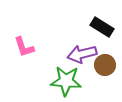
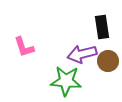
black rectangle: rotated 50 degrees clockwise
brown circle: moved 3 px right, 4 px up
